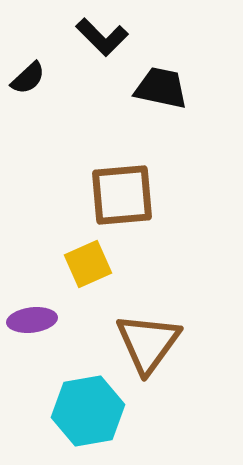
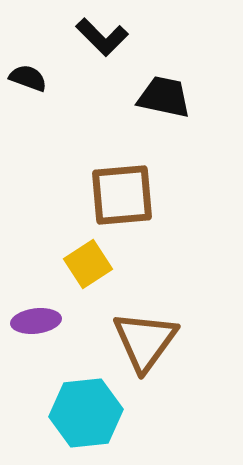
black semicircle: rotated 117 degrees counterclockwise
black trapezoid: moved 3 px right, 9 px down
yellow square: rotated 9 degrees counterclockwise
purple ellipse: moved 4 px right, 1 px down
brown triangle: moved 3 px left, 2 px up
cyan hexagon: moved 2 px left, 2 px down; rotated 4 degrees clockwise
